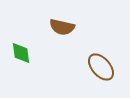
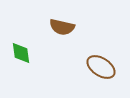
brown ellipse: rotated 16 degrees counterclockwise
